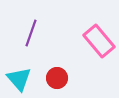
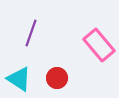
pink rectangle: moved 4 px down
cyan triangle: rotated 16 degrees counterclockwise
